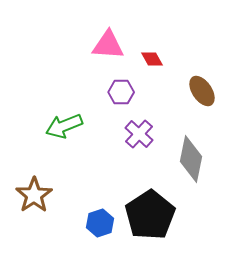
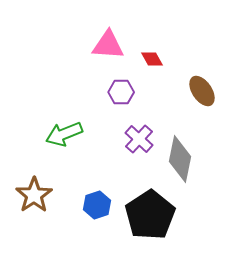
green arrow: moved 8 px down
purple cross: moved 5 px down
gray diamond: moved 11 px left
blue hexagon: moved 3 px left, 18 px up
